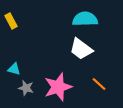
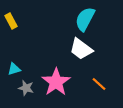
cyan semicircle: rotated 60 degrees counterclockwise
cyan triangle: rotated 32 degrees counterclockwise
pink star: moved 2 px left, 5 px up; rotated 16 degrees counterclockwise
